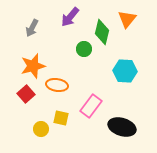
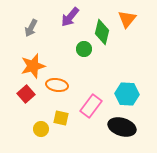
gray arrow: moved 1 px left
cyan hexagon: moved 2 px right, 23 px down
